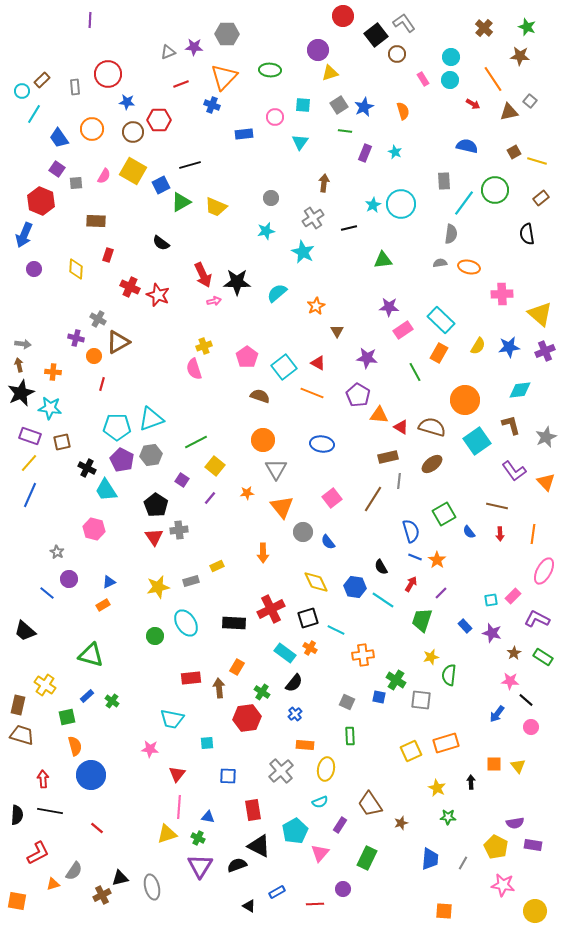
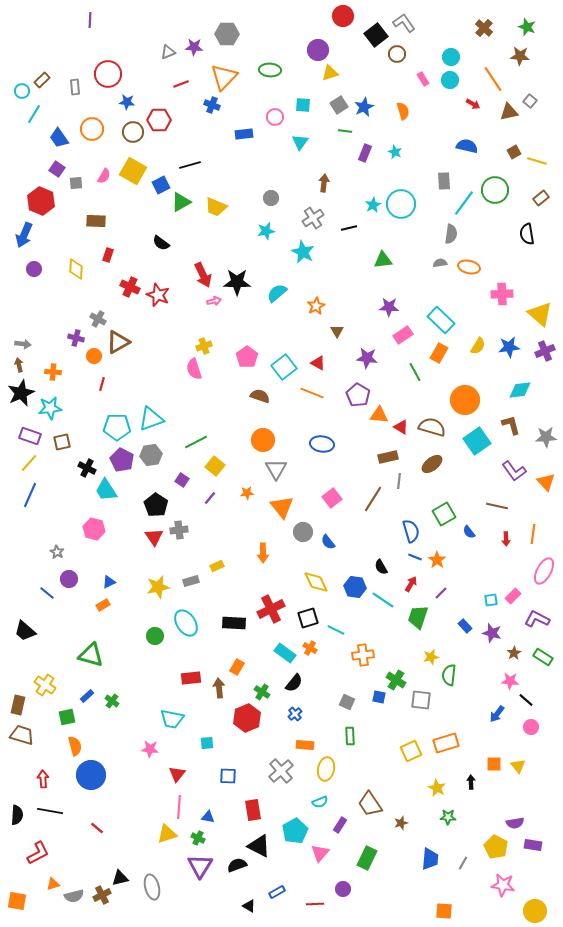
pink rectangle at (403, 330): moved 5 px down
cyan star at (50, 408): rotated 15 degrees counterclockwise
gray star at (546, 437): rotated 20 degrees clockwise
red arrow at (500, 534): moved 6 px right, 5 px down
green trapezoid at (422, 620): moved 4 px left, 3 px up
red hexagon at (247, 718): rotated 16 degrees counterclockwise
gray semicircle at (74, 871): moved 25 px down; rotated 42 degrees clockwise
